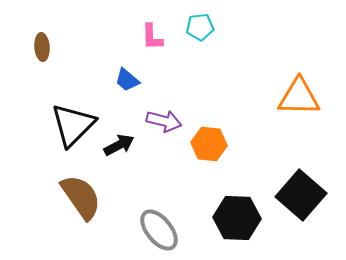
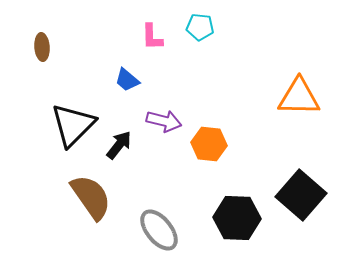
cyan pentagon: rotated 12 degrees clockwise
black arrow: rotated 24 degrees counterclockwise
brown semicircle: moved 10 px right
